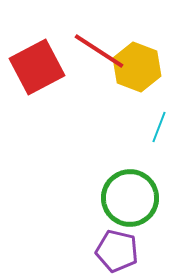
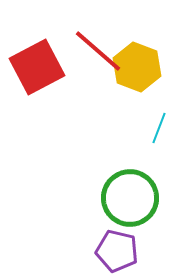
red line: moved 1 px left; rotated 8 degrees clockwise
cyan line: moved 1 px down
